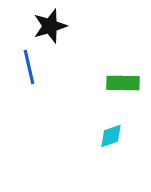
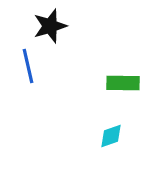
blue line: moved 1 px left, 1 px up
